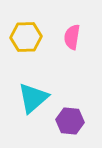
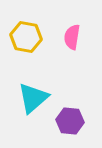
yellow hexagon: rotated 12 degrees clockwise
